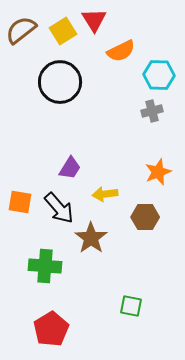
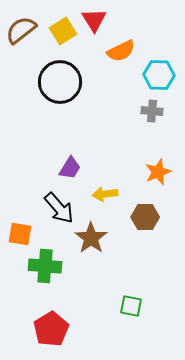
gray cross: rotated 20 degrees clockwise
orange square: moved 32 px down
